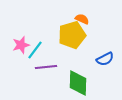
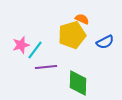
blue semicircle: moved 17 px up
